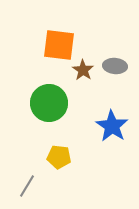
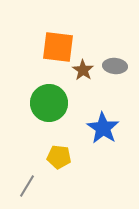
orange square: moved 1 px left, 2 px down
blue star: moved 9 px left, 2 px down
